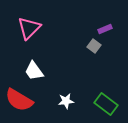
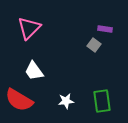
purple rectangle: rotated 32 degrees clockwise
gray square: moved 1 px up
green rectangle: moved 4 px left, 3 px up; rotated 45 degrees clockwise
